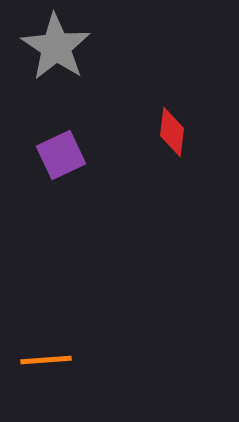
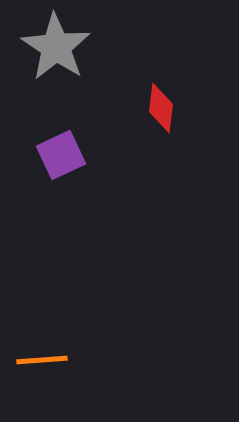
red diamond: moved 11 px left, 24 px up
orange line: moved 4 px left
